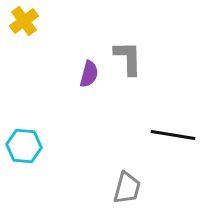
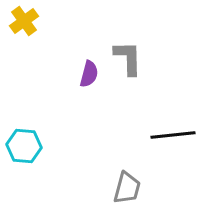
black line: rotated 15 degrees counterclockwise
